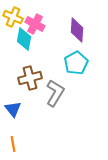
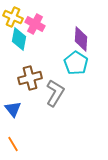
purple diamond: moved 4 px right, 9 px down
cyan diamond: moved 5 px left
cyan pentagon: rotated 10 degrees counterclockwise
orange line: rotated 21 degrees counterclockwise
